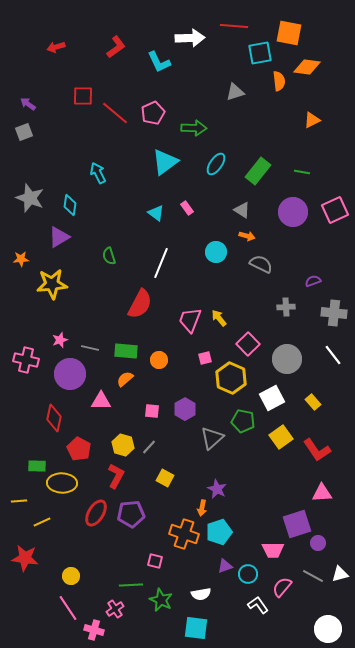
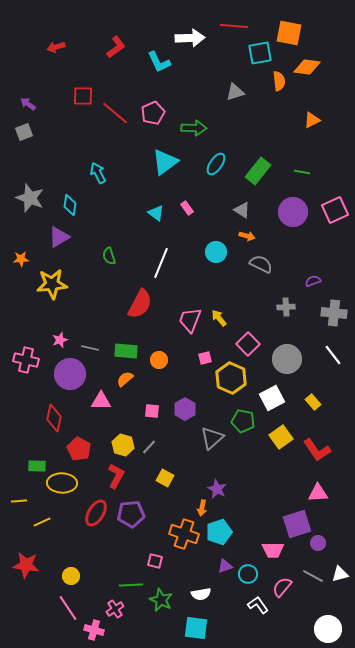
pink triangle at (322, 493): moved 4 px left
red star at (25, 558): moved 1 px right, 7 px down
